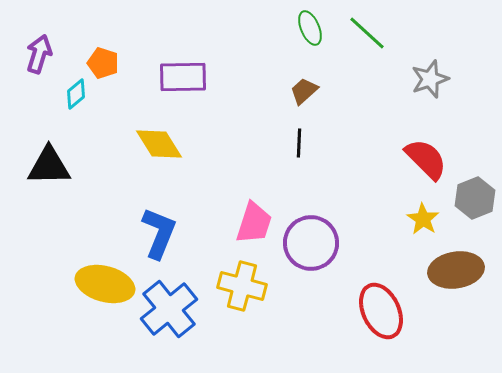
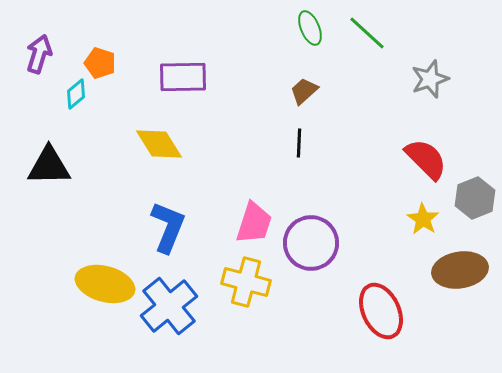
orange pentagon: moved 3 px left
blue L-shape: moved 9 px right, 6 px up
brown ellipse: moved 4 px right
yellow cross: moved 4 px right, 4 px up
blue cross: moved 3 px up
